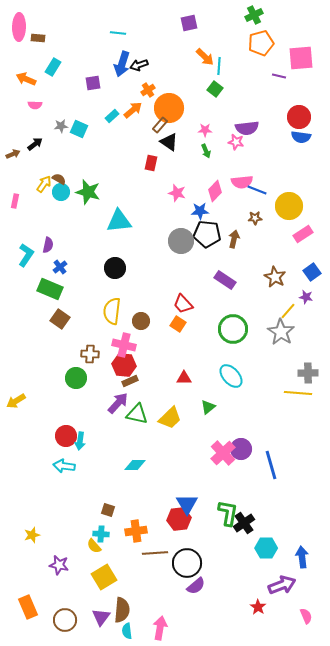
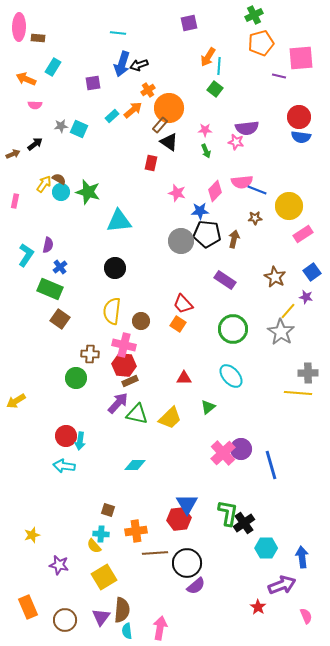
orange arrow at (205, 57): moved 3 px right; rotated 78 degrees clockwise
